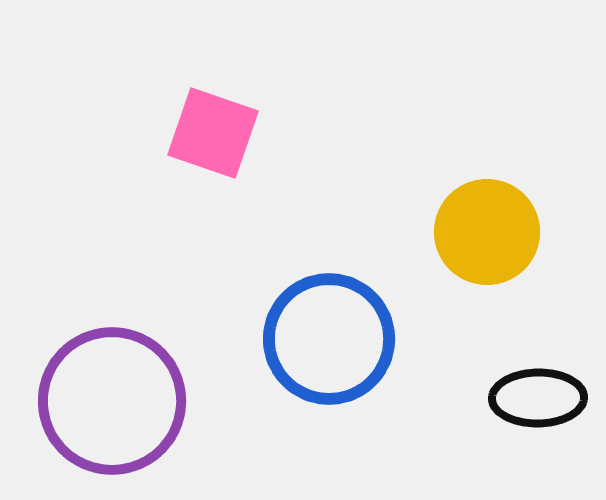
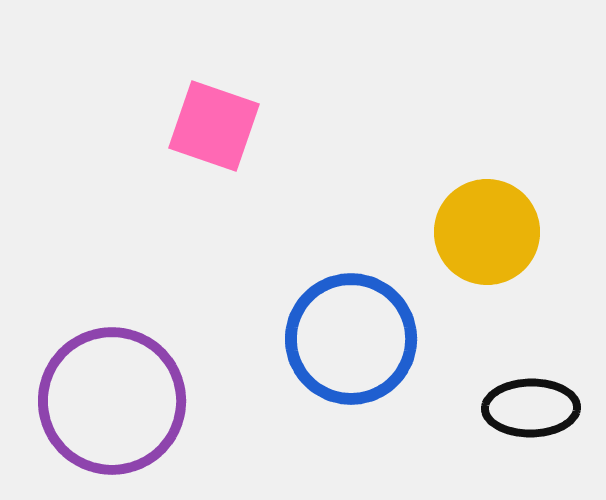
pink square: moved 1 px right, 7 px up
blue circle: moved 22 px right
black ellipse: moved 7 px left, 10 px down
